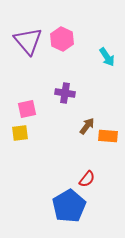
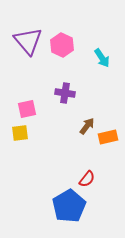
pink hexagon: moved 6 px down
cyan arrow: moved 5 px left, 1 px down
orange rectangle: moved 1 px down; rotated 18 degrees counterclockwise
